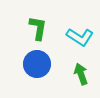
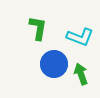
cyan L-shape: rotated 12 degrees counterclockwise
blue circle: moved 17 px right
